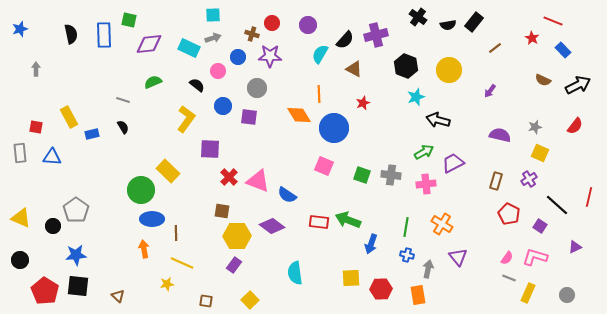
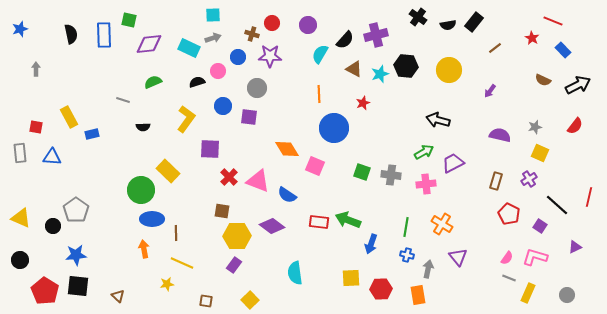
black hexagon at (406, 66): rotated 15 degrees counterclockwise
black semicircle at (197, 85): moved 3 px up; rotated 56 degrees counterclockwise
cyan star at (416, 97): moved 36 px left, 23 px up
orange diamond at (299, 115): moved 12 px left, 34 px down
black semicircle at (123, 127): moved 20 px right; rotated 120 degrees clockwise
pink square at (324, 166): moved 9 px left
green square at (362, 175): moved 3 px up
